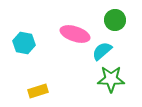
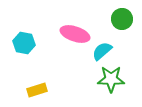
green circle: moved 7 px right, 1 px up
yellow rectangle: moved 1 px left, 1 px up
